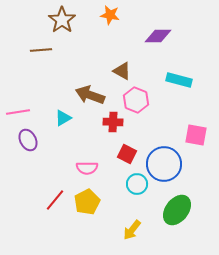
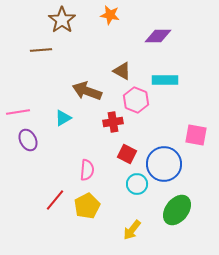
cyan rectangle: moved 14 px left; rotated 15 degrees counterclockwise
brown arrow: moved 3 px left, 4 px up
red cross: rotated 12 degrees counterclockwise
pink semicircle: moved 2 px down; rotated 85 degrees counterclockwise
yellow pentagon: moved 4 px down
